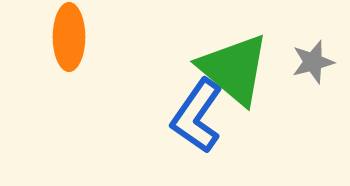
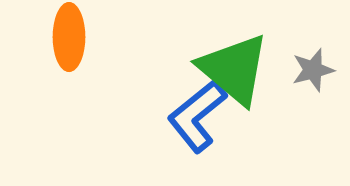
gray star: moved 8 px down
blue L-shape: rotated 16 degrees clockwise
